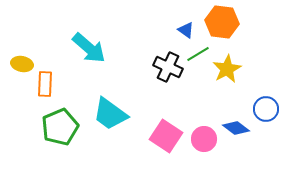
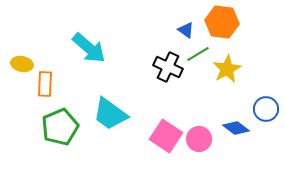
pink circle: moved 5 px left
